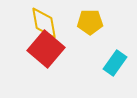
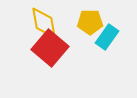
red square: moved 4 px right, 1 px up
cyan rectangle: moved 8 px left, 26 px up
